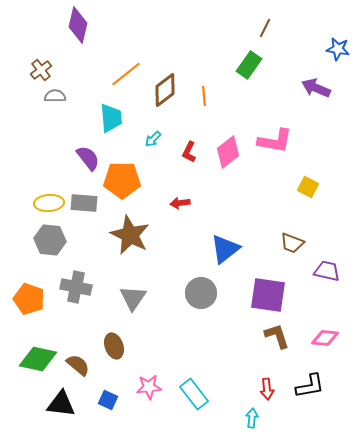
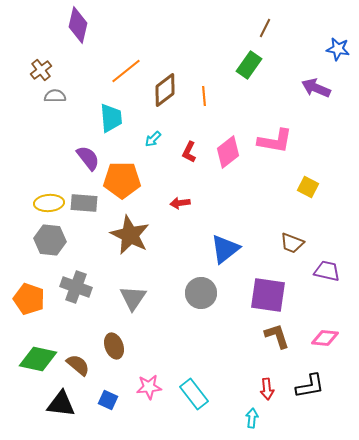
orange line at (126, 74): moved 3 px up
gray cross at (76, 287): rotated 8 degrees clockwise
